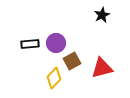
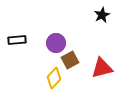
black rectangle: moved 13 px left, 4 px up
brown square: moved 2 px left, 1 px up
